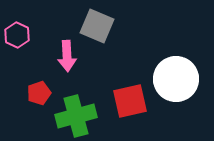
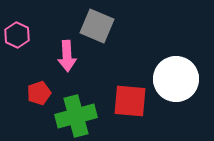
red square: rotated 18 degrees clockwise
